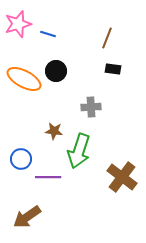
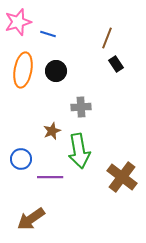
pink star: moved 2 px up
black rectangle: moved 3 px right, 5 px up; rotated 49 degrees clockwise
orange ellipse: moved 1 px left, 9 px up; rotated 72 degrees clockwise
gray cross: moved 10 px left
brown star: moved 2 px left; rotated 30 degrees counterclockwise
green arrow: rotated 28 degrees counterclockwise
purple line: moved 2 px right
brown arrow: moved 4 px right, 2 px down
